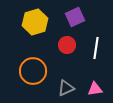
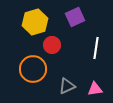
red circle: moved 15 px left
orange circle: moved 2 px up
gray triangle: moved 1 px right, 2 px up
